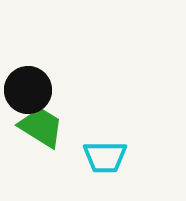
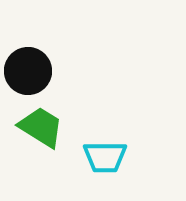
black circle: moved 19 px up
